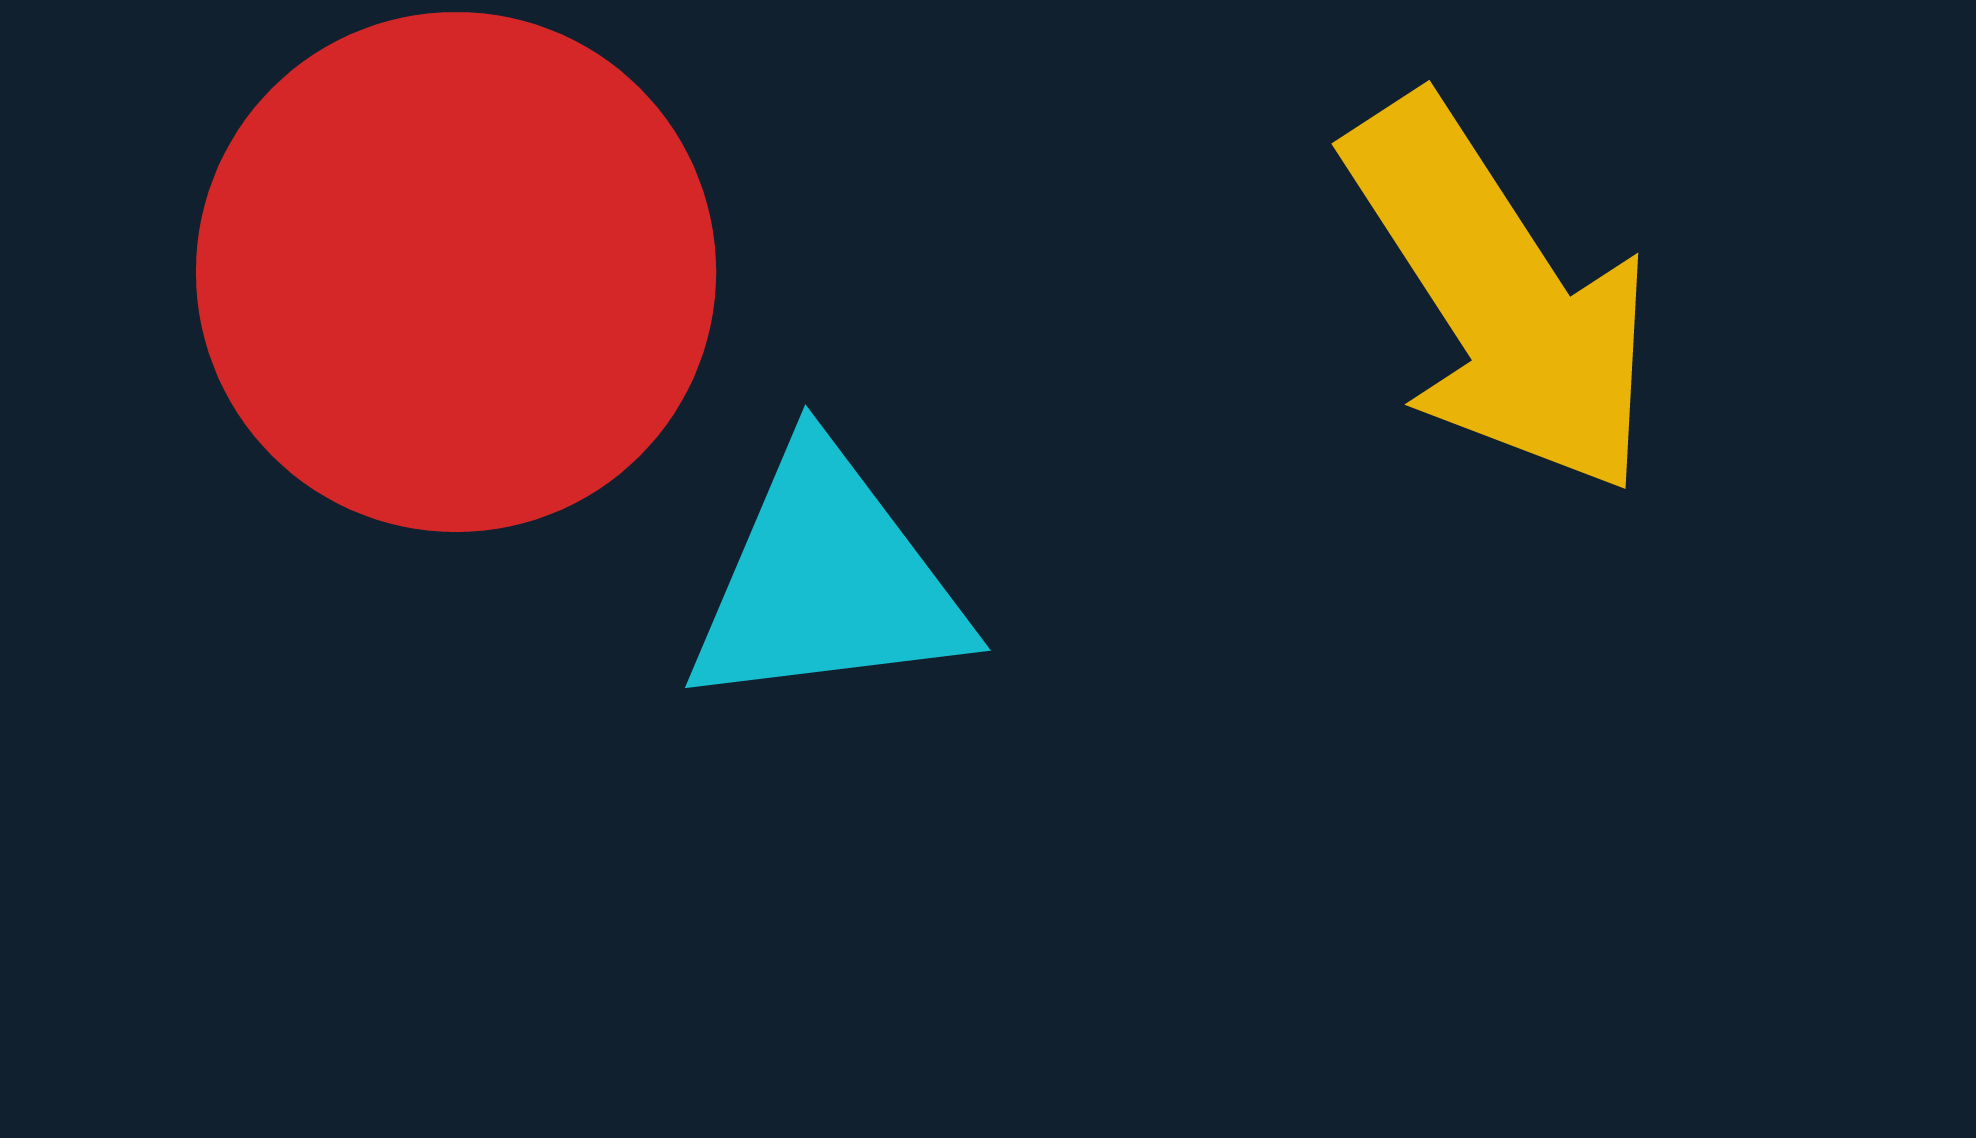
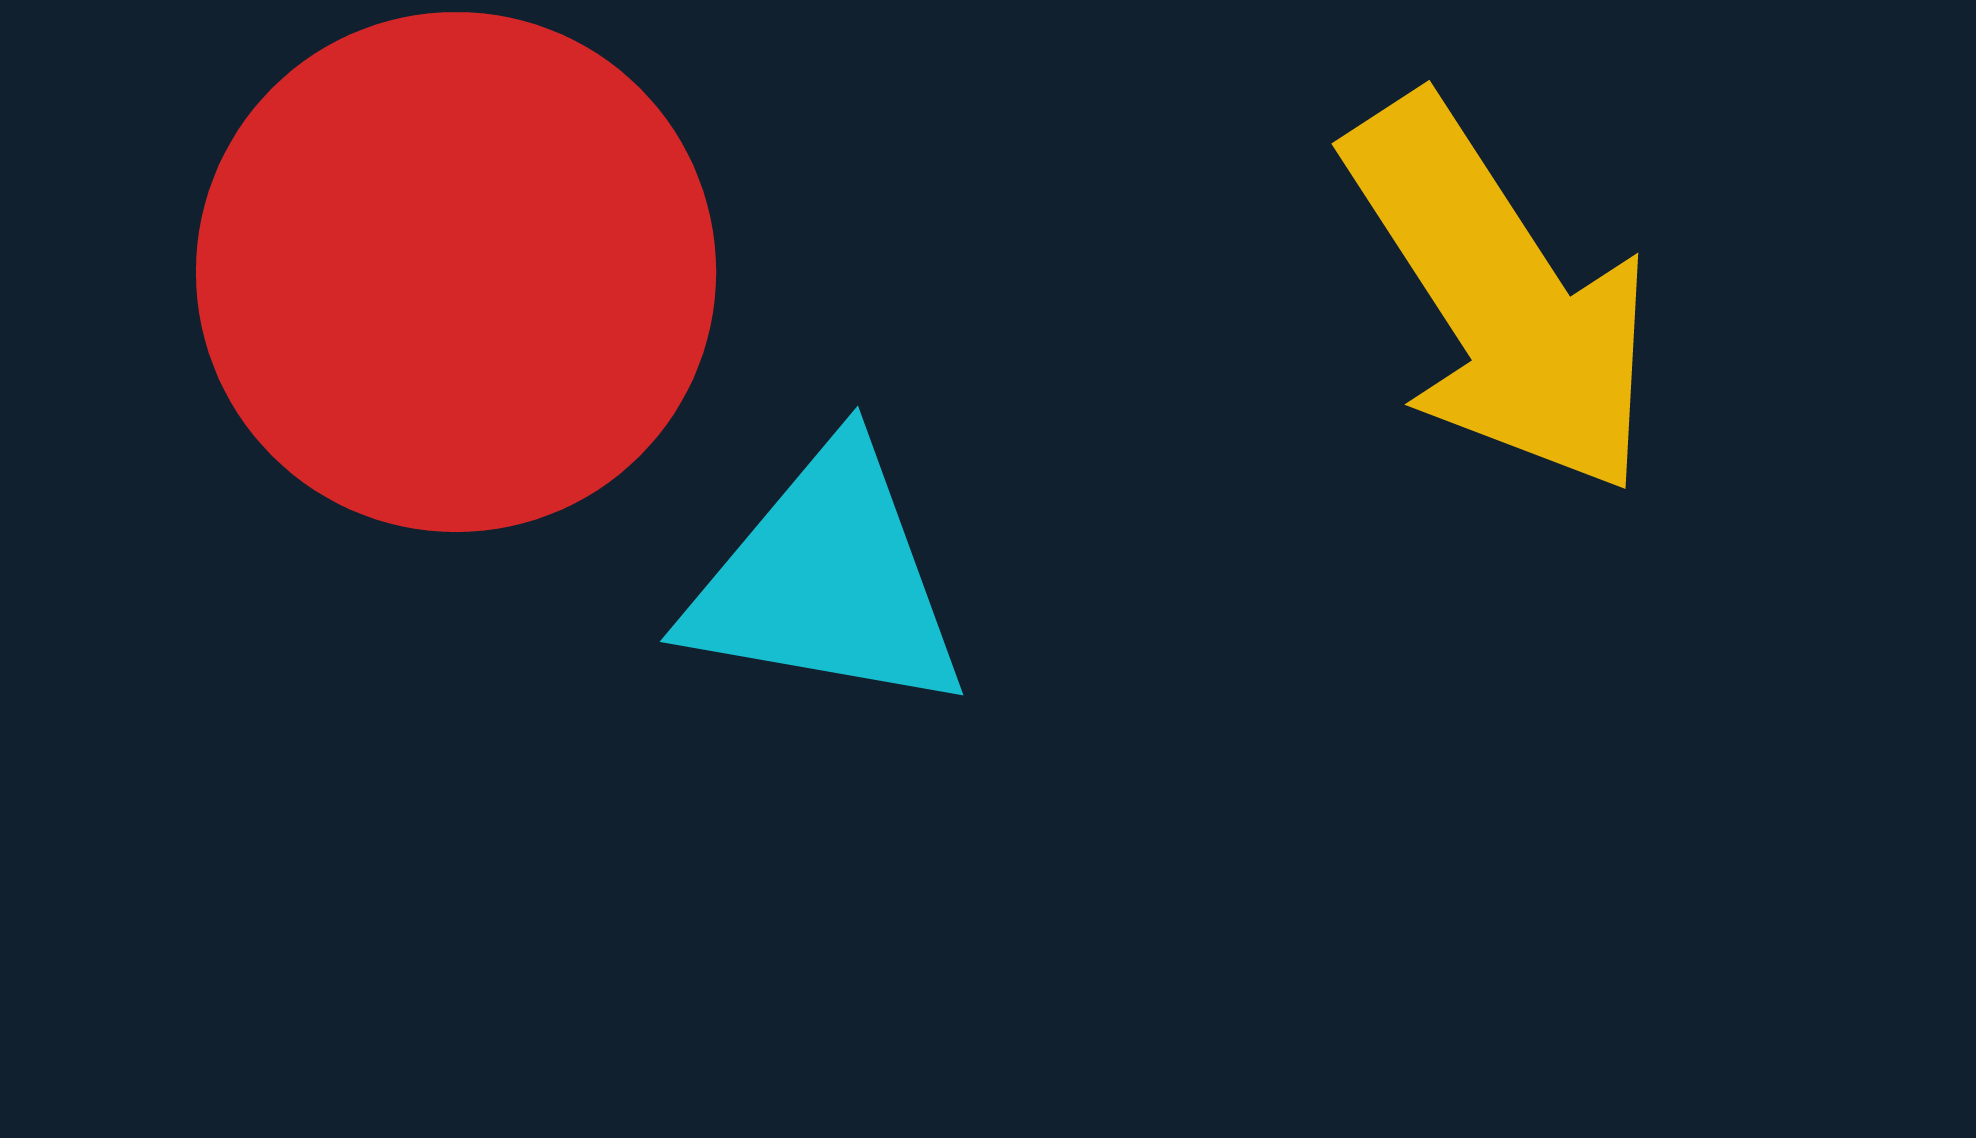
cyan triangle: rotated 17 degrees clockwise
